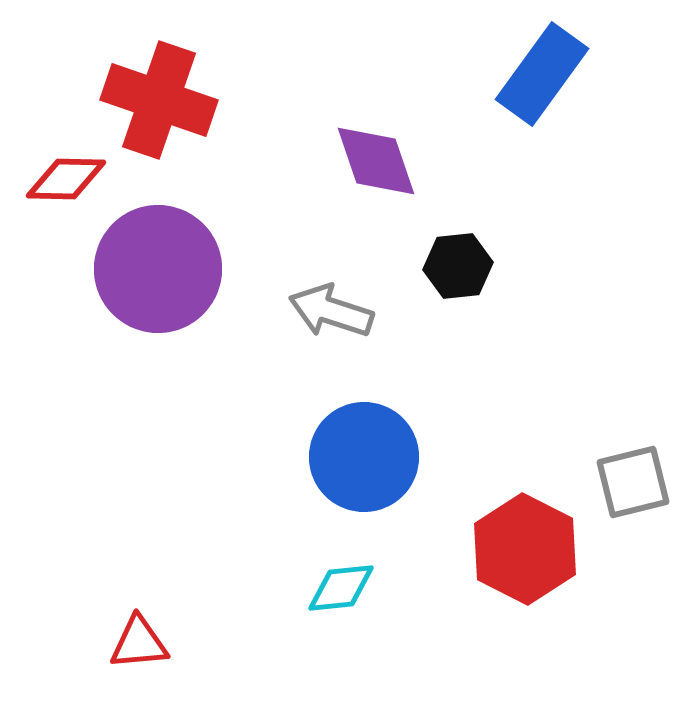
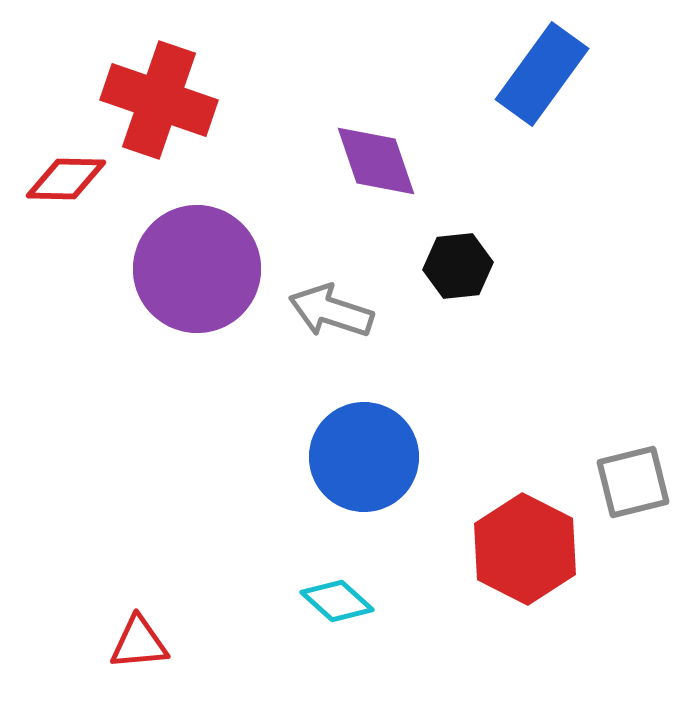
purple circle: moved 39 px right
cyan diamond: moved 4 px left, 13 px down; rotated 48 degrees clockwise
